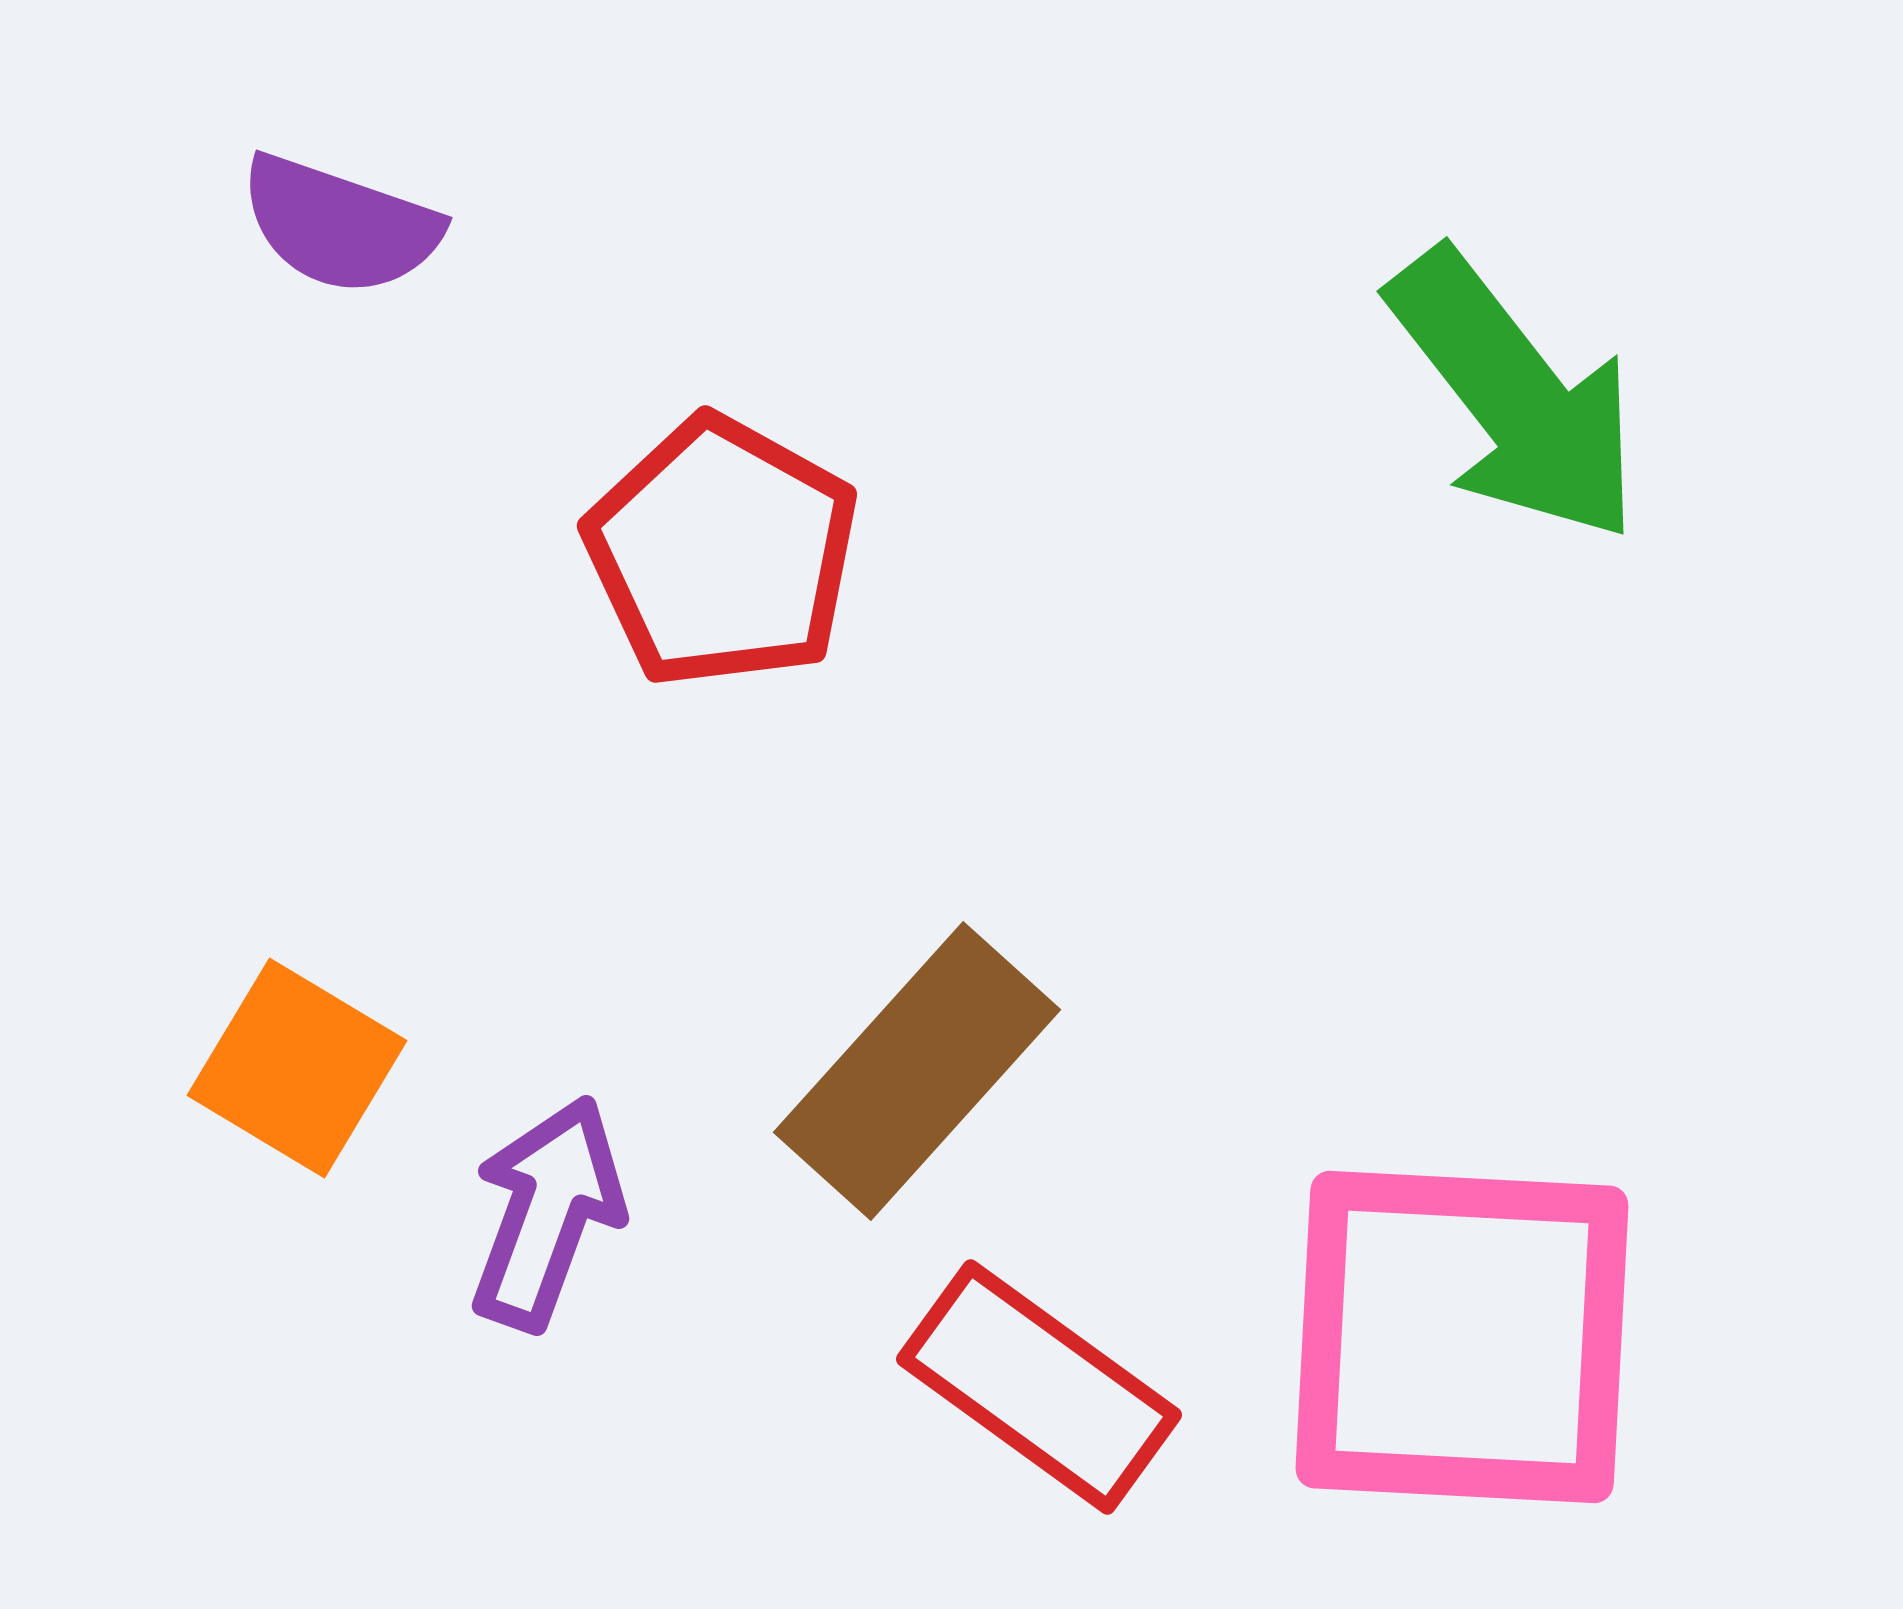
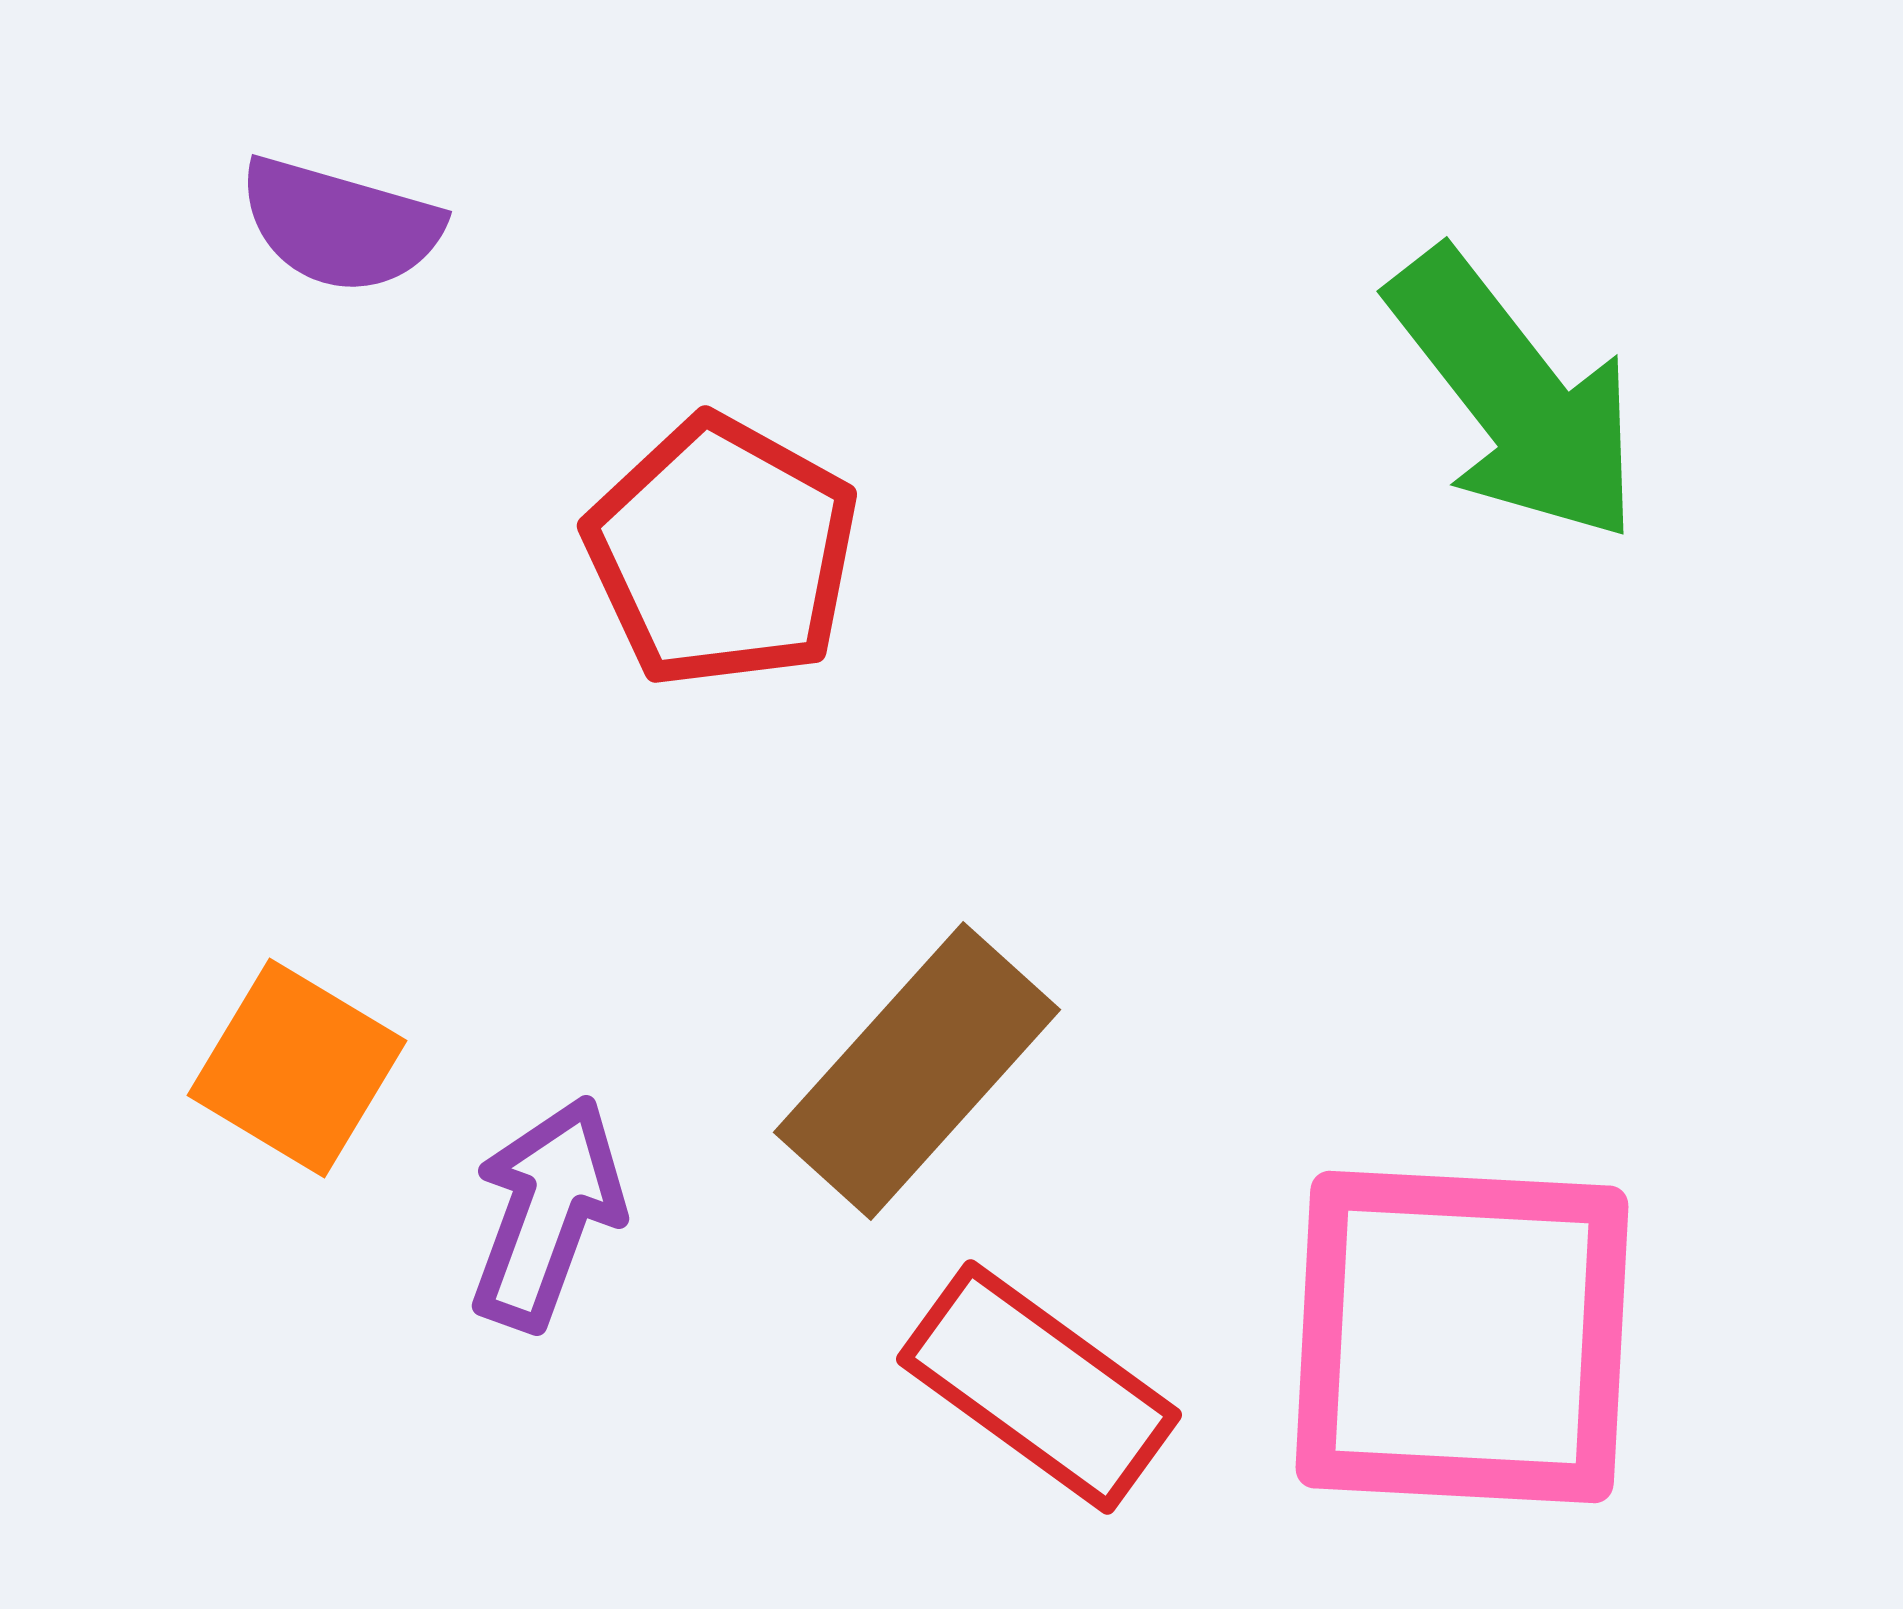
purple semicircle: rotated 3 degrees counterclockwise
